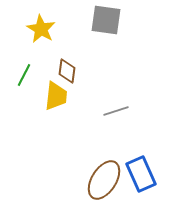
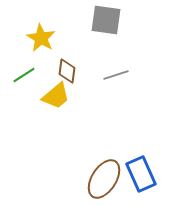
yellow star: moved 9 px down
green line: rotated 30 degrees clockwise
yellow trapezoid: rotated 44 degrees clockwise
gray line: moved 36 px up
brown ellipse: moved 1 px up
